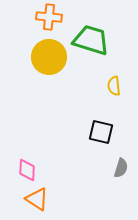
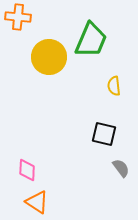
orange cross: moved 31 px left
green trapezoid: rotated 96 degrees clockwise
black square: moved 3 px right, 2 px down
gray semicircle: rotated 54 degrees counterclockwise
orange triangle: moved 3 px down
